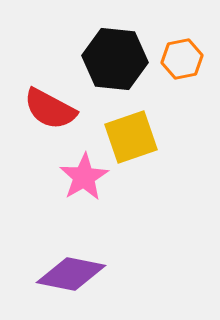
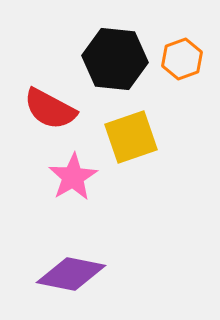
orange hexagon: rotated 9 degrees counterclockwise
pink star: moved 11 px left
